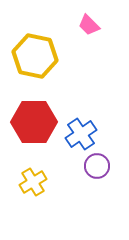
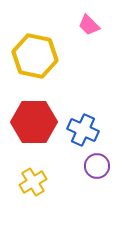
blue cross: moved 2 px right, 4 px up; rotated 32 degrees counterclockwise
